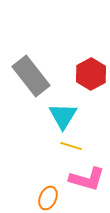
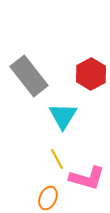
gray rectangle: moved 2 px left
yellow line: moved 14 px left, 13 px down; rotated 45 degrees clockwise
pink L-shape: moved 1 px up
